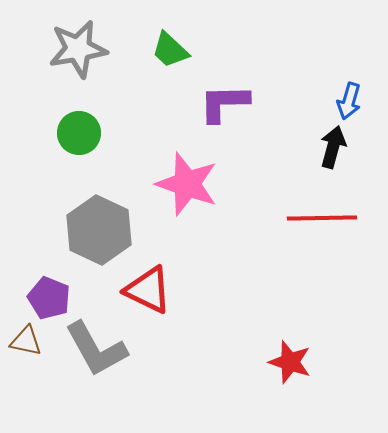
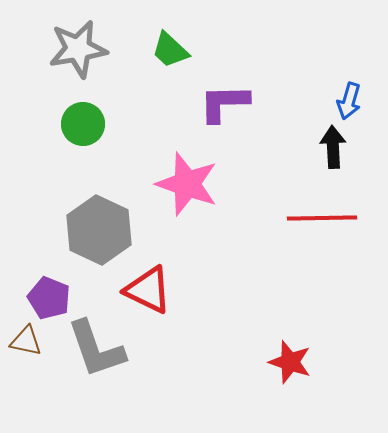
green circle: moved 4 px right, 9 px up
black arrow: rotated 18 degrees counterclockwise
gray L-shape: rotated 10 degrees clockwise
